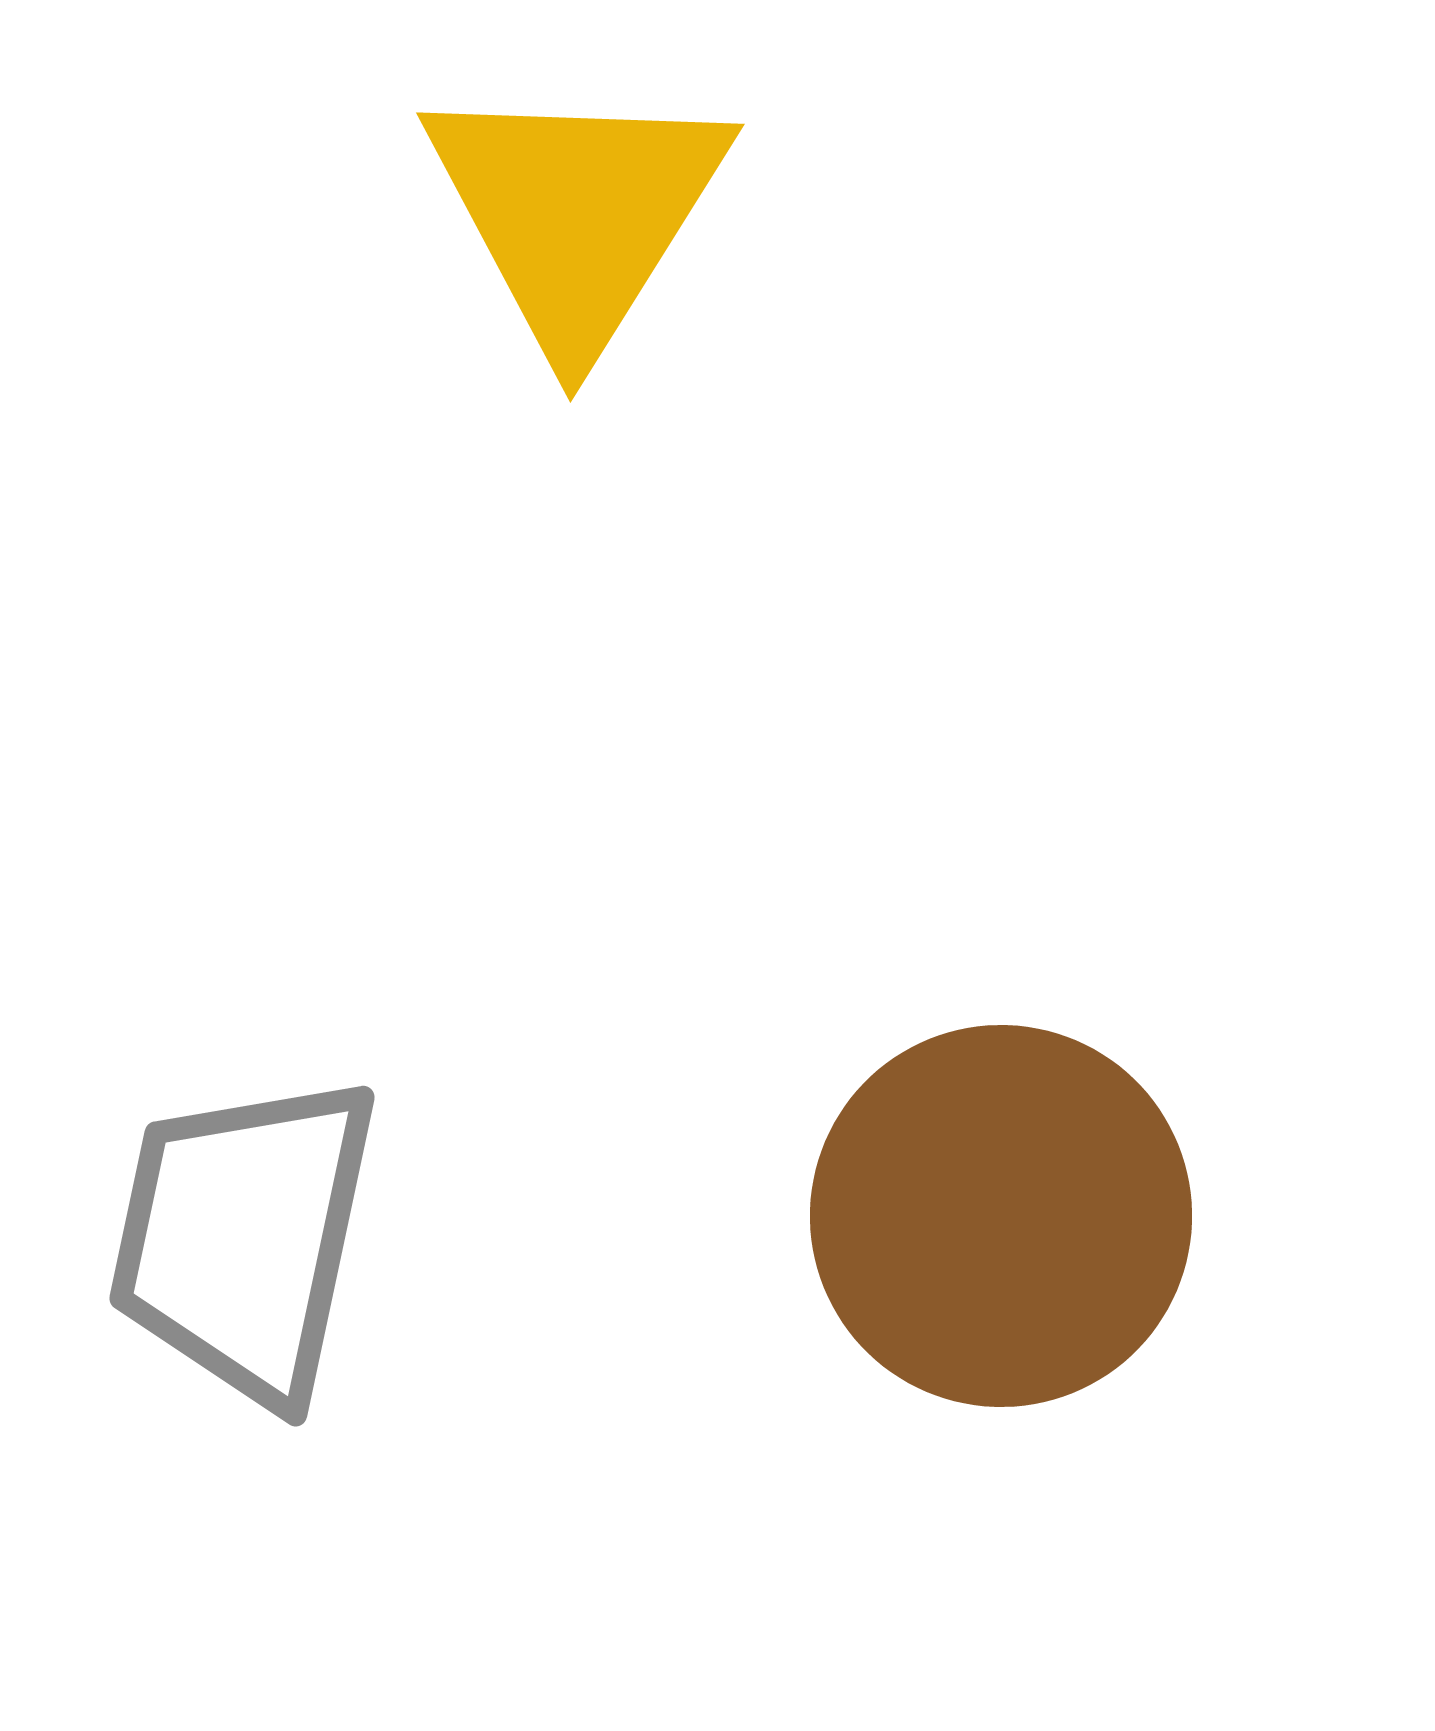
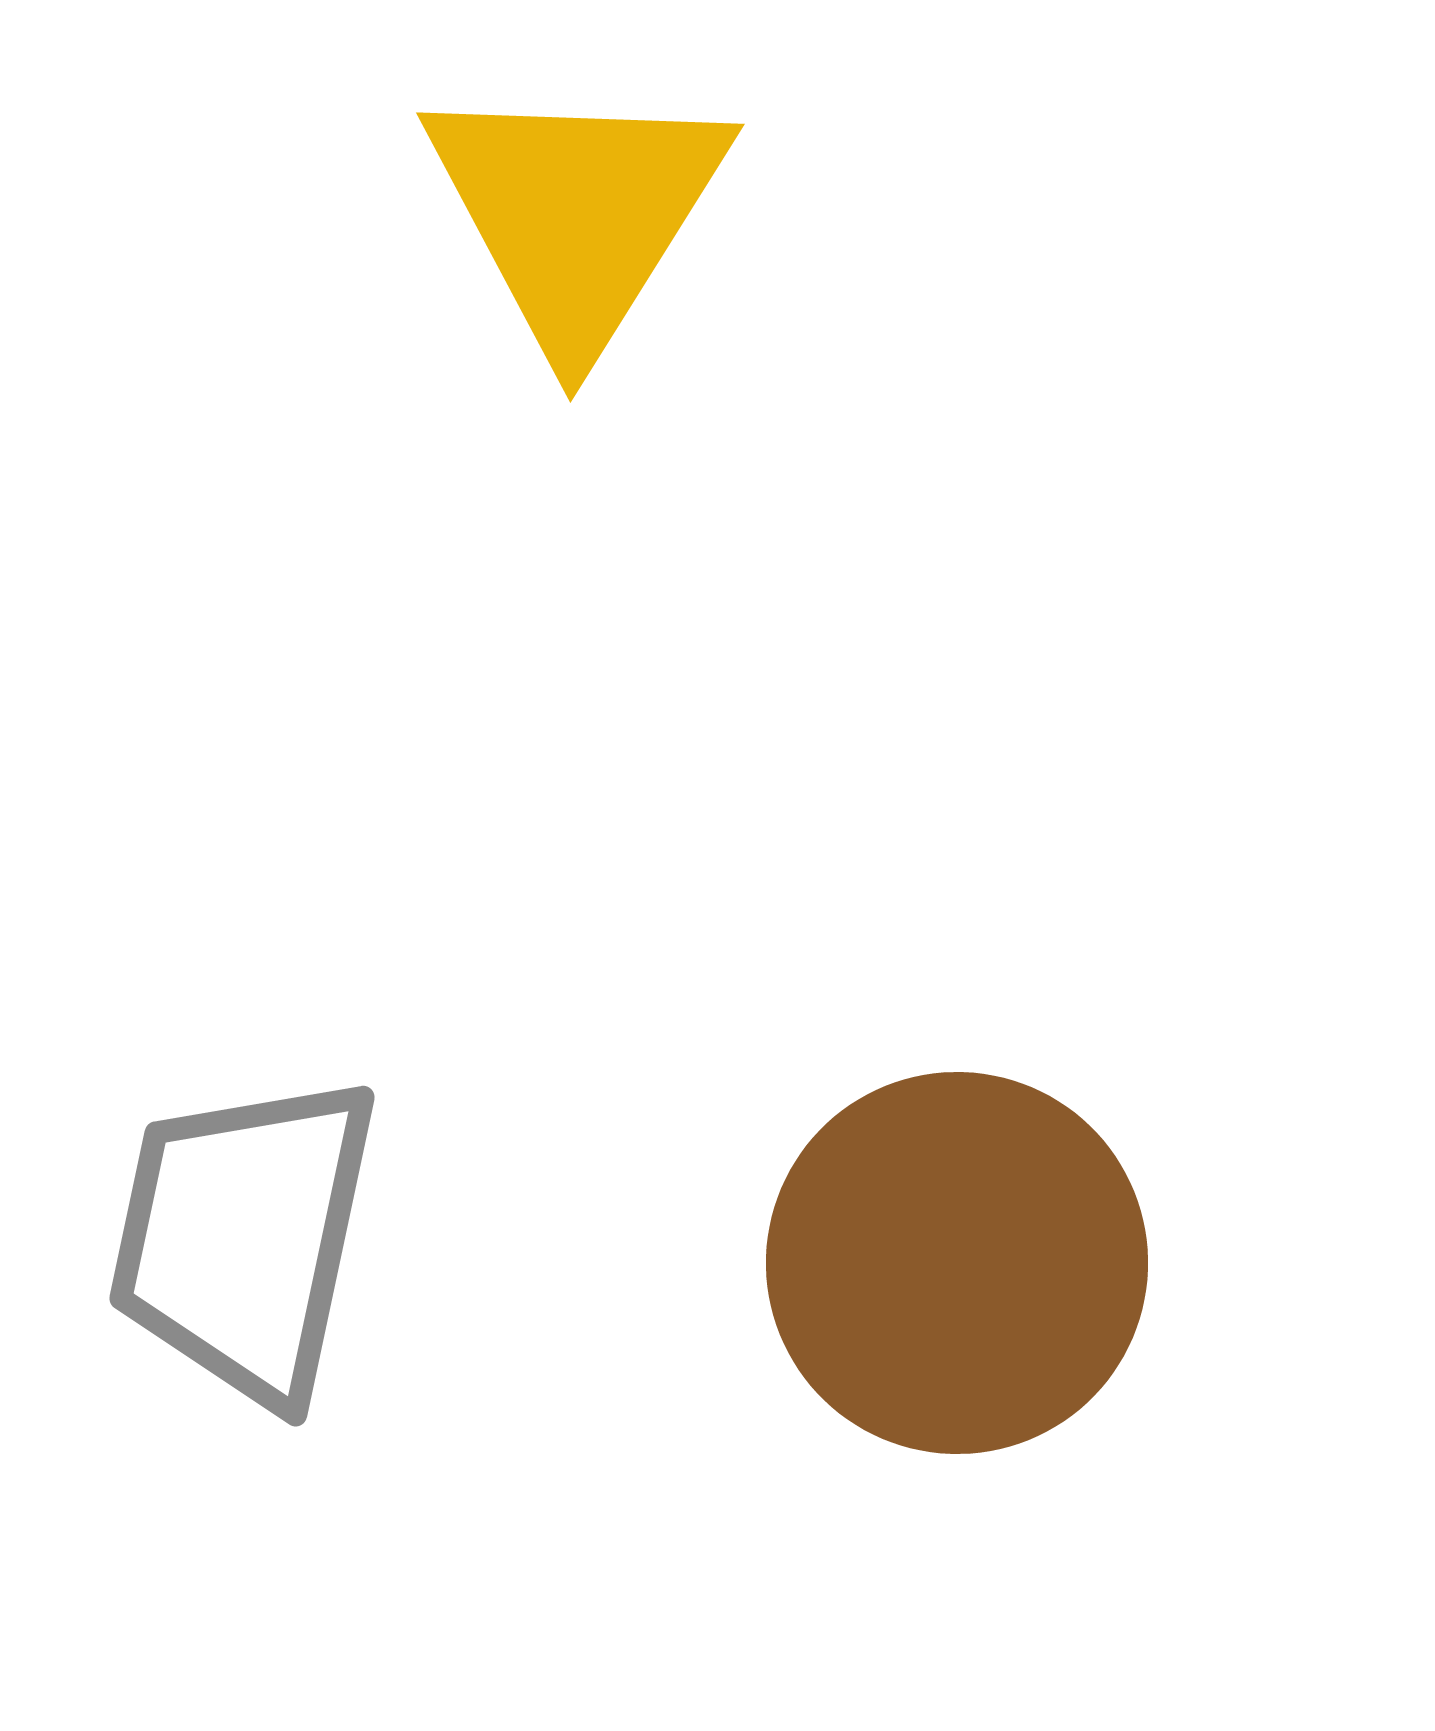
brown circle: moved 44 px left, 47 px down
